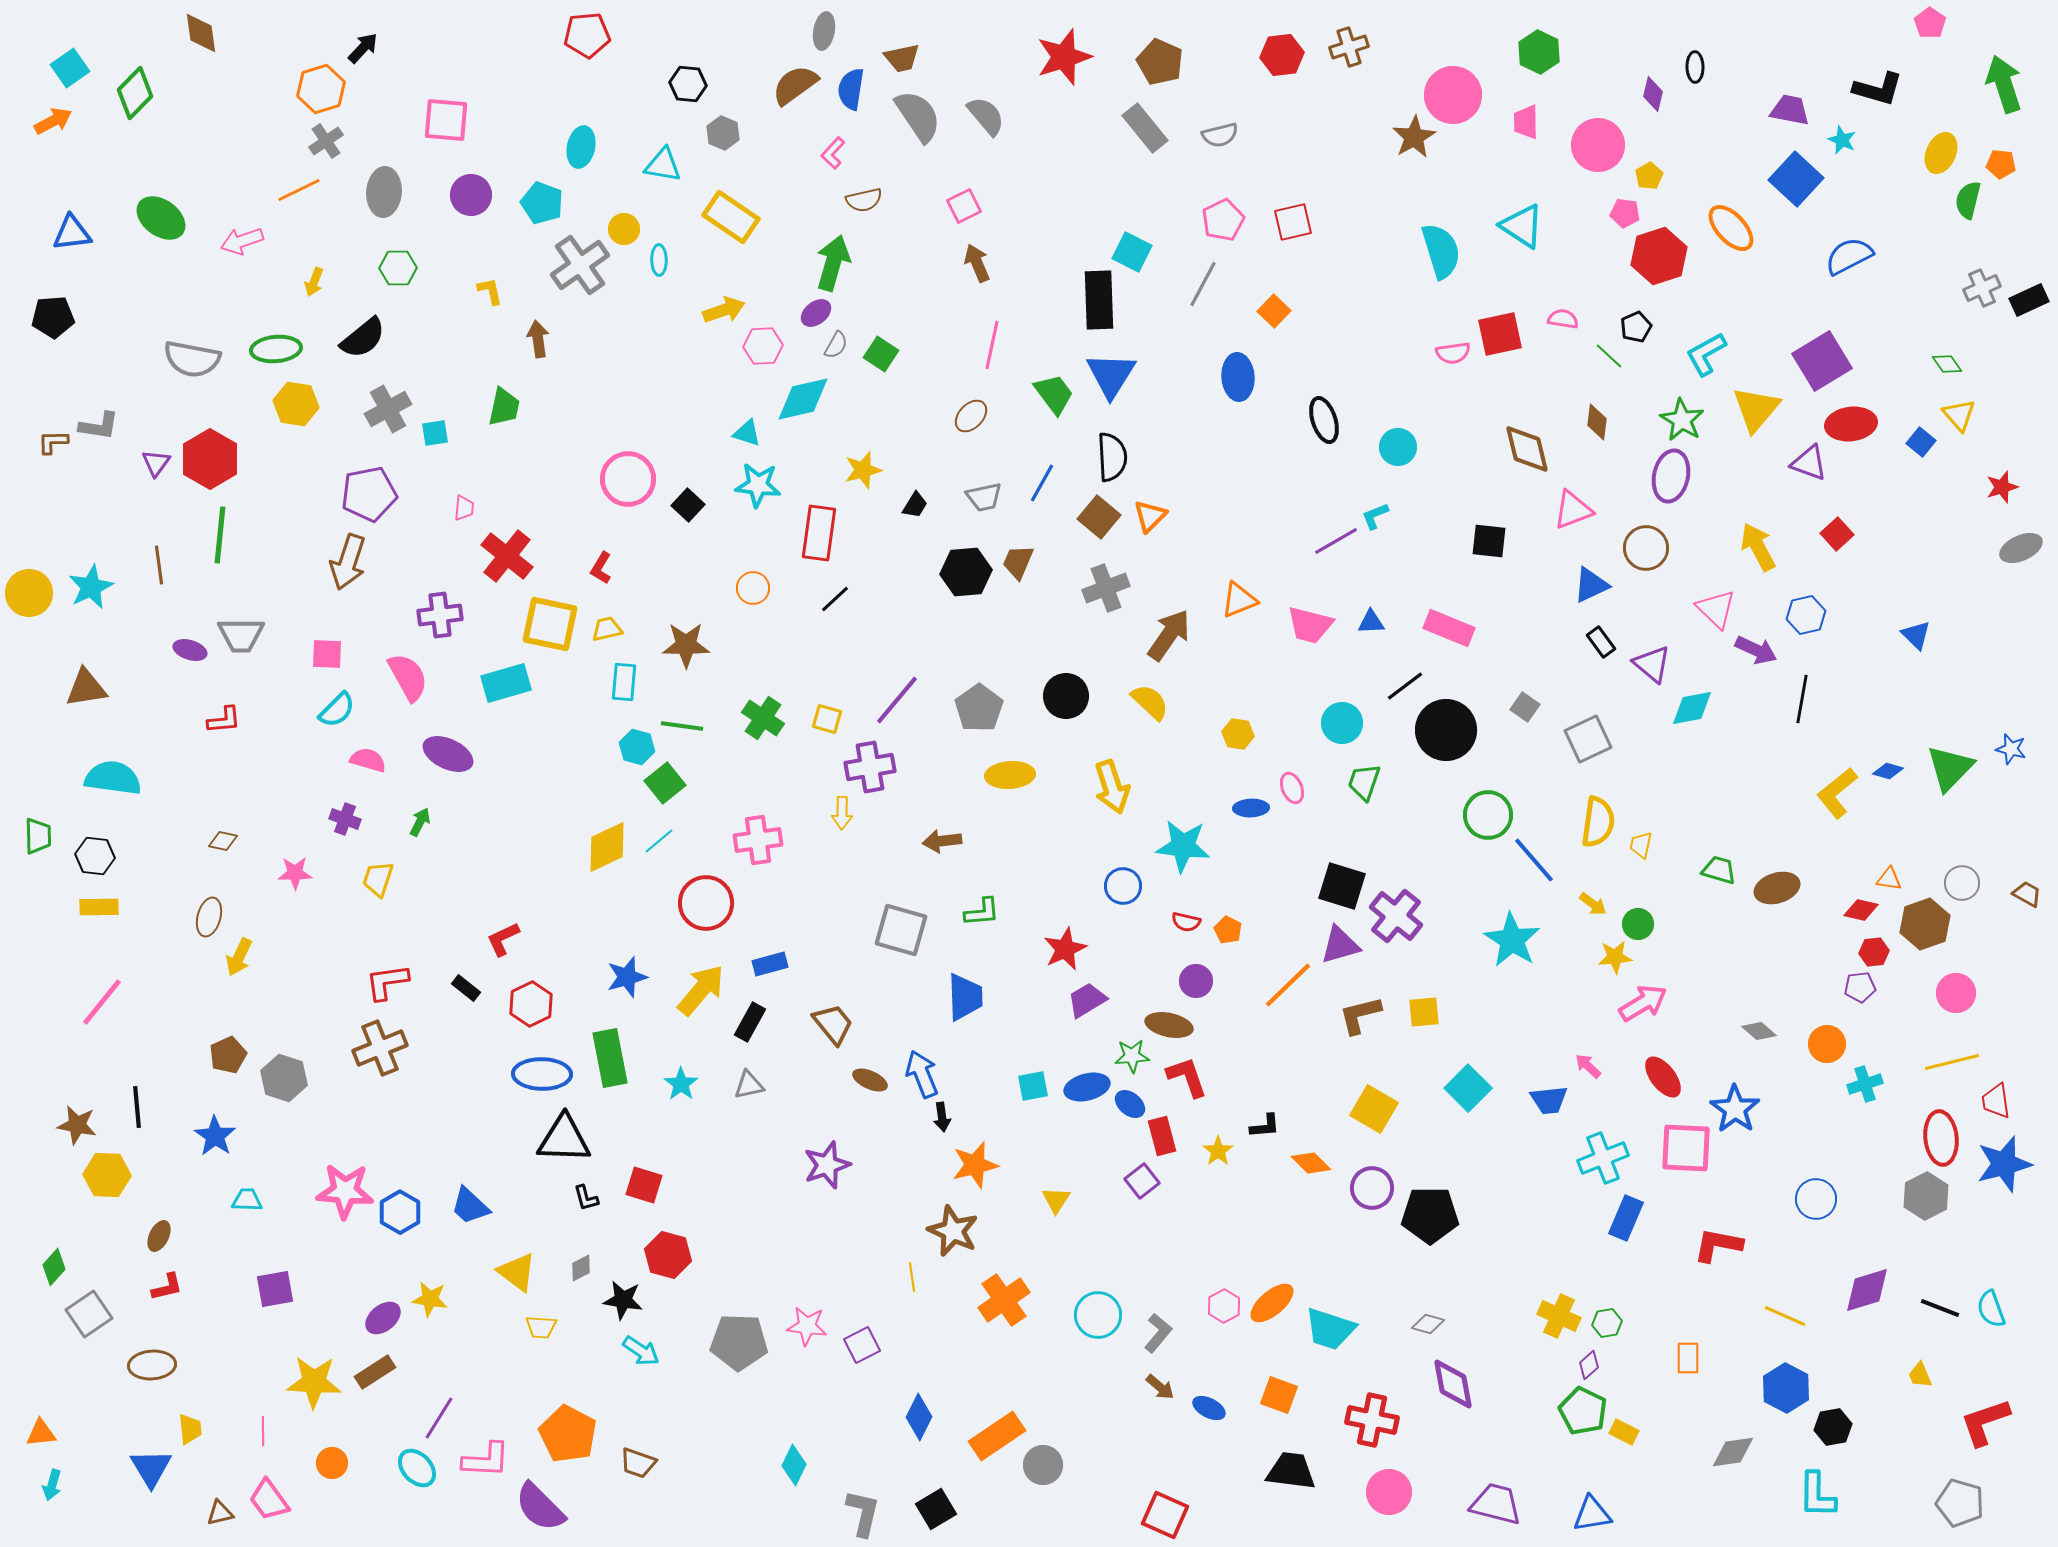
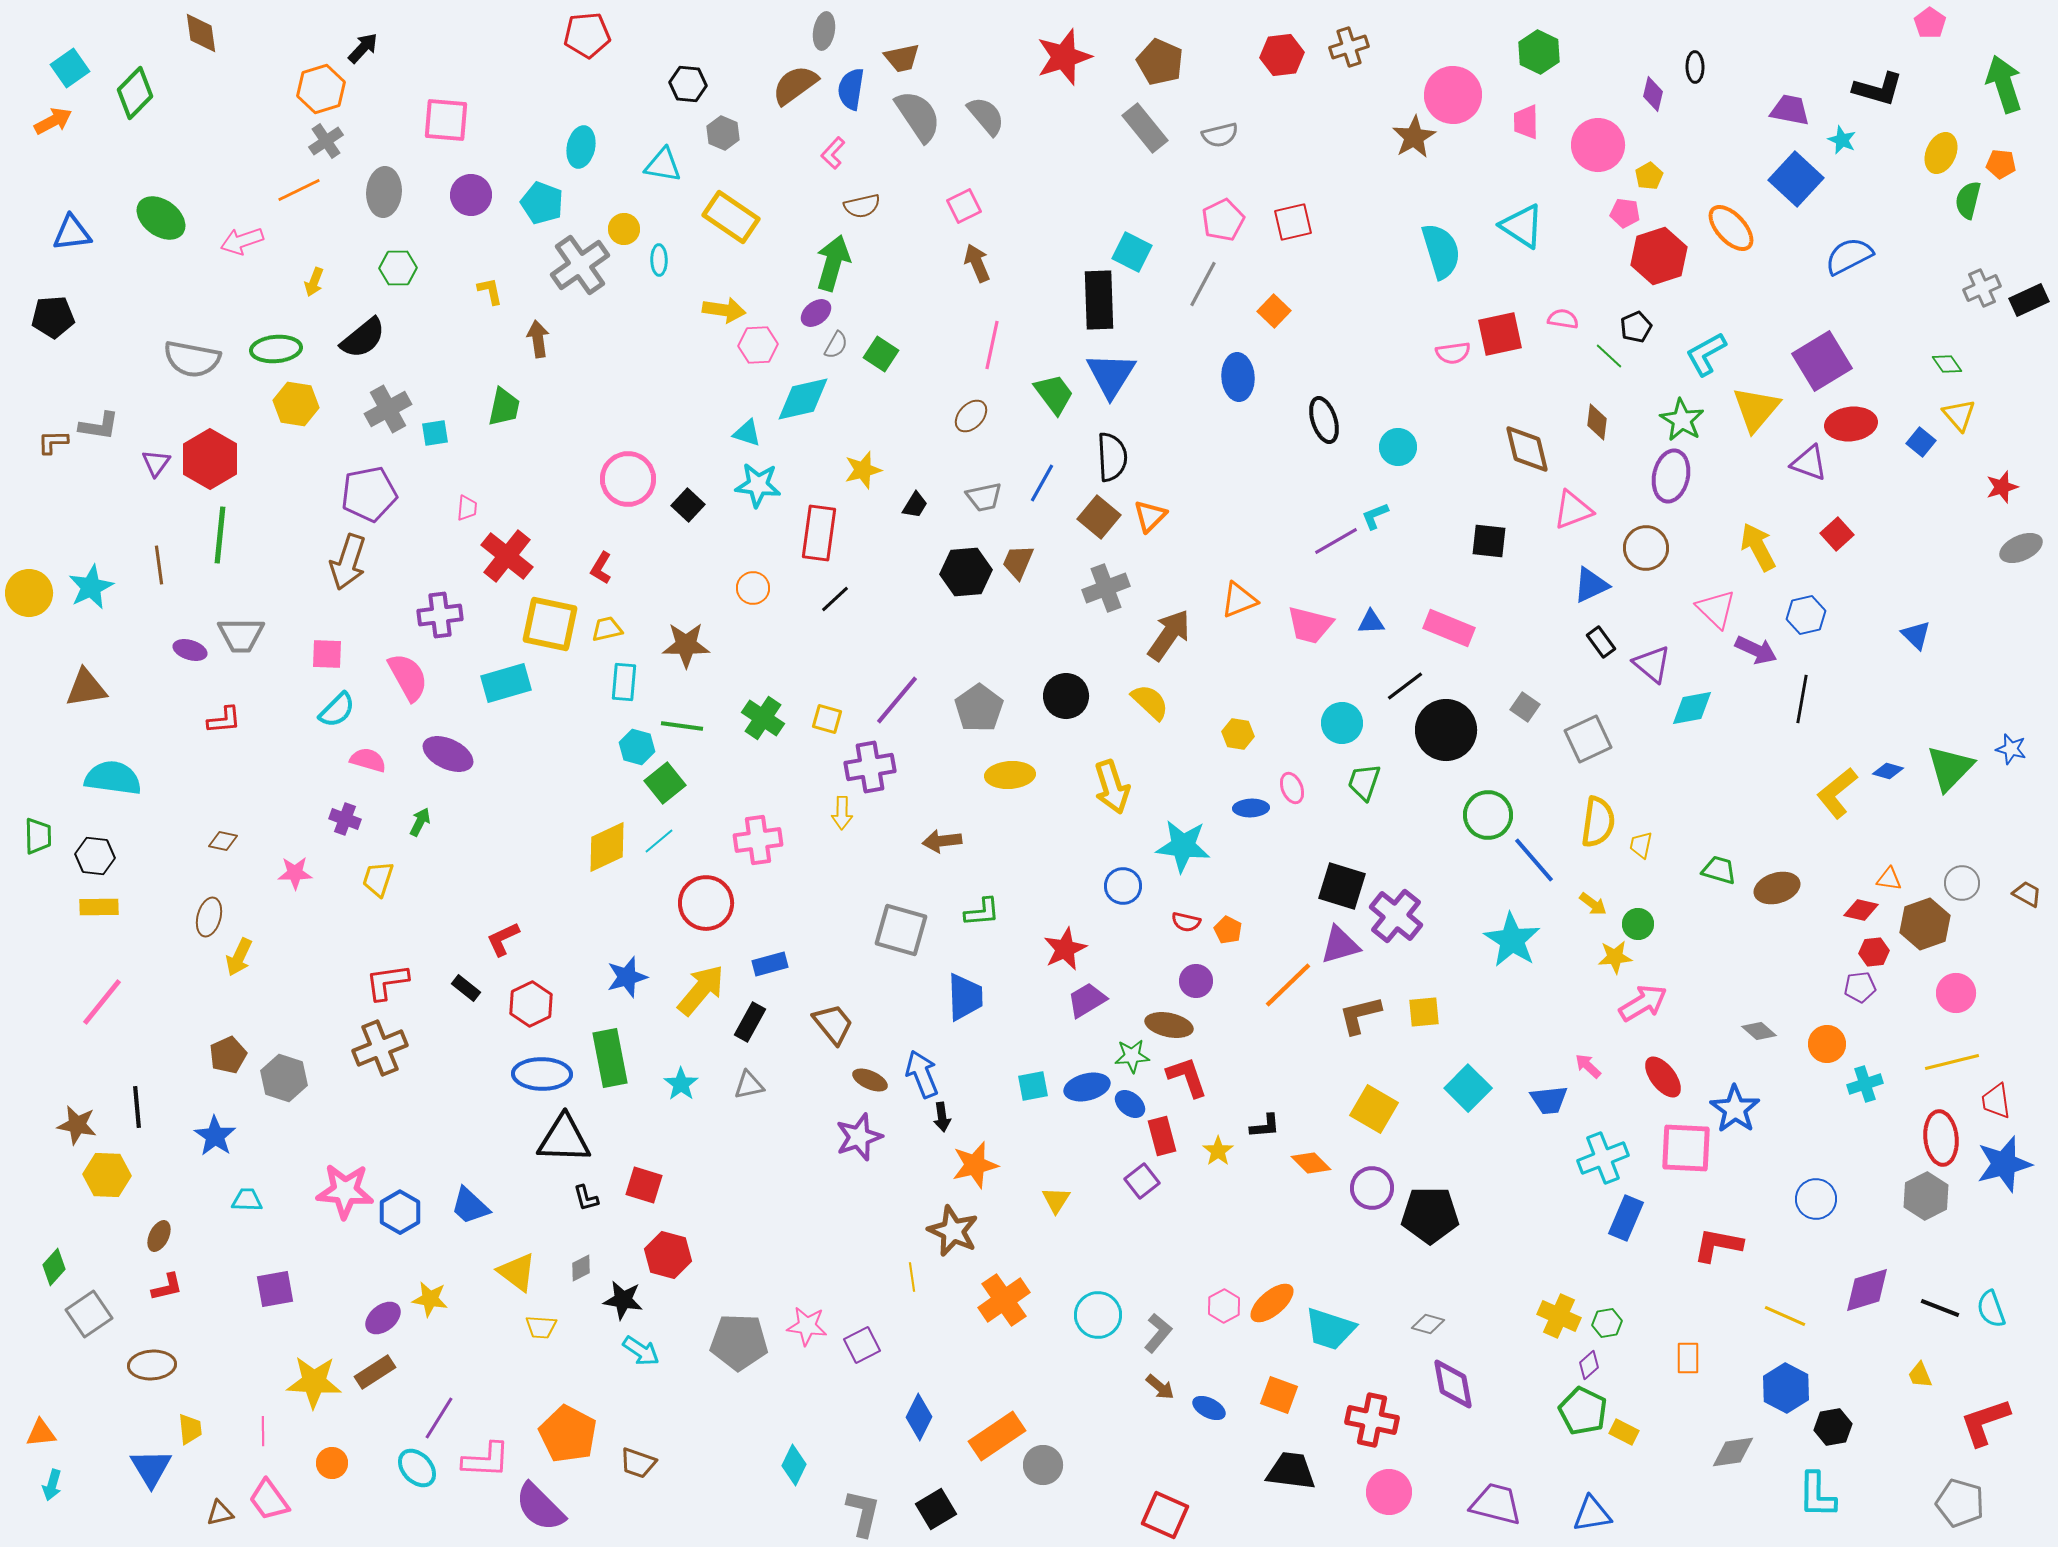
brown semicircle at (864, 200): moved 2 px left, 6 px down
yellow arrow at (724, 310): rotated 27 degrees clockwise
pink hexagon at (763, 346): moved 5 px left, 1 px up
pink trapezoid at (464, 508): moved 3 px right
purple star at (827, 1165): moved 32 px right, 28 px up
